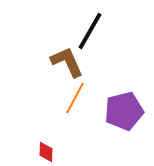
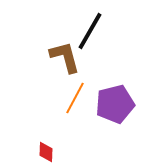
brown L-shape: moved 2 px left, 5 px up; rotated 9 degrees clockwise
purple pentagon: moved 9 px left, 7 px up
